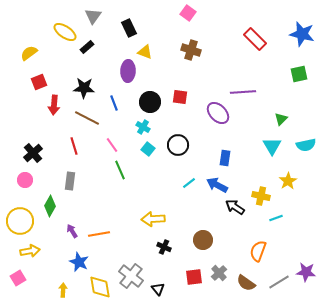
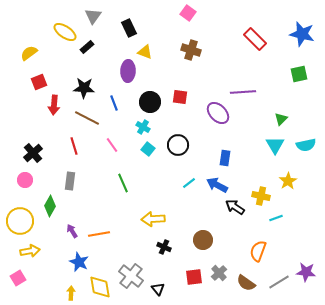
cyan triangle at (272, 146): moved 3 px right, 1 px up
green line at (120, 170): moved 3 px right, 13 px down
yellow arrow at (63, 290): moved 8 px right, 3 px down
